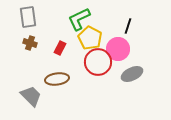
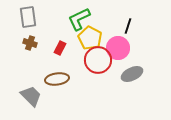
pink circle: moved 1 px up
red circle: moved 2 px up
